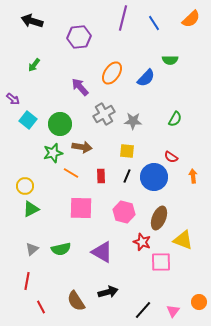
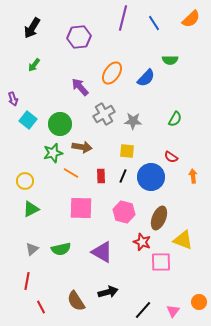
black arrow at (32, 21): moved 7 px down; rotated 75 degrees counterclockwise
purple arrow at (13, 99): rotated 32 degrees clockwise
black line at (127, 176): moved 4 px left
blue circle at (154, 177): moved 3 px left
yellow circle at (25, 186): moved 5 px up
